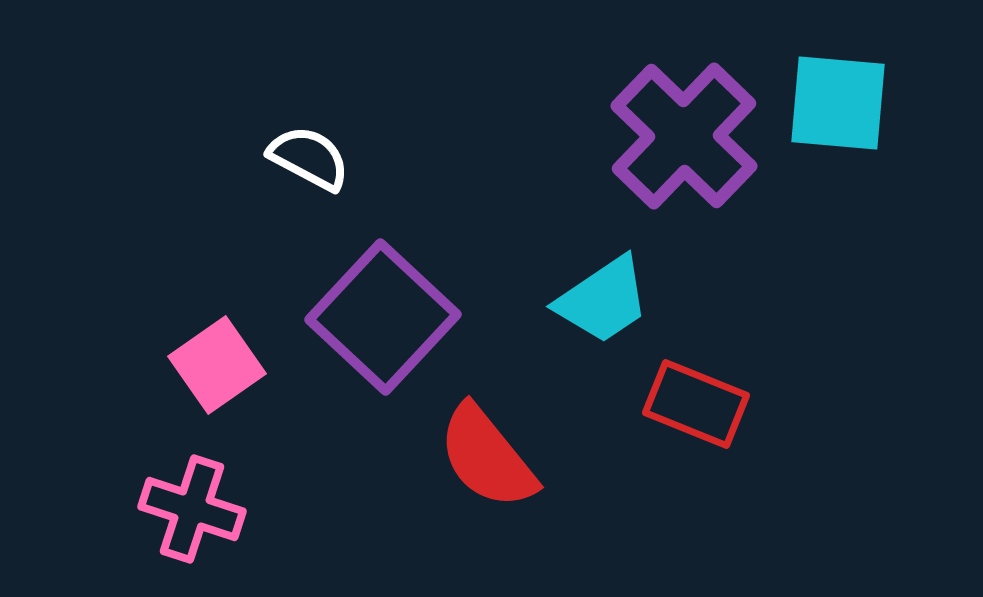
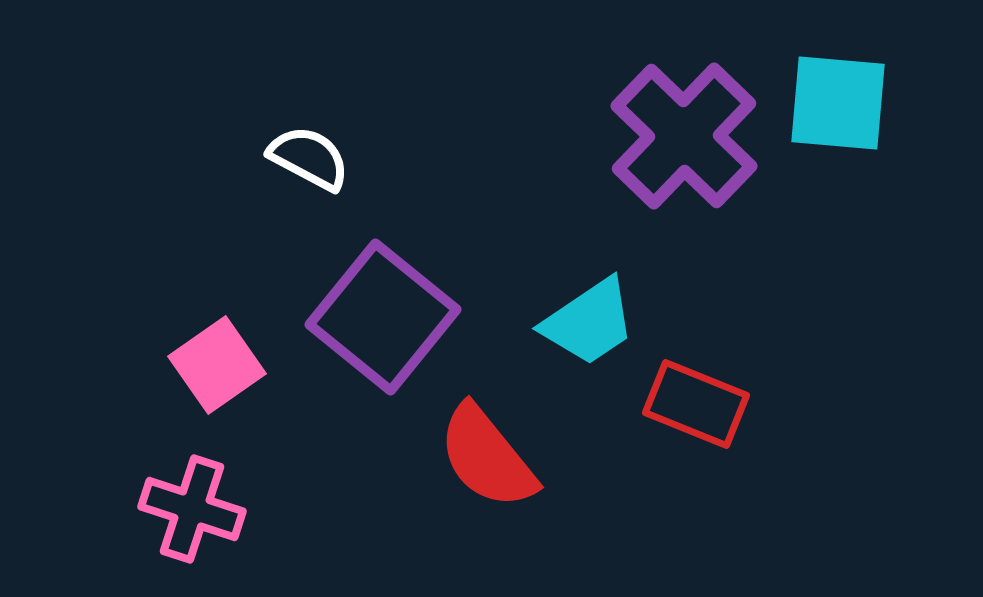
cyan trapezoid: moved 14 px left, 22 px down
purple square: rotated 4 degrees counterclockwise
